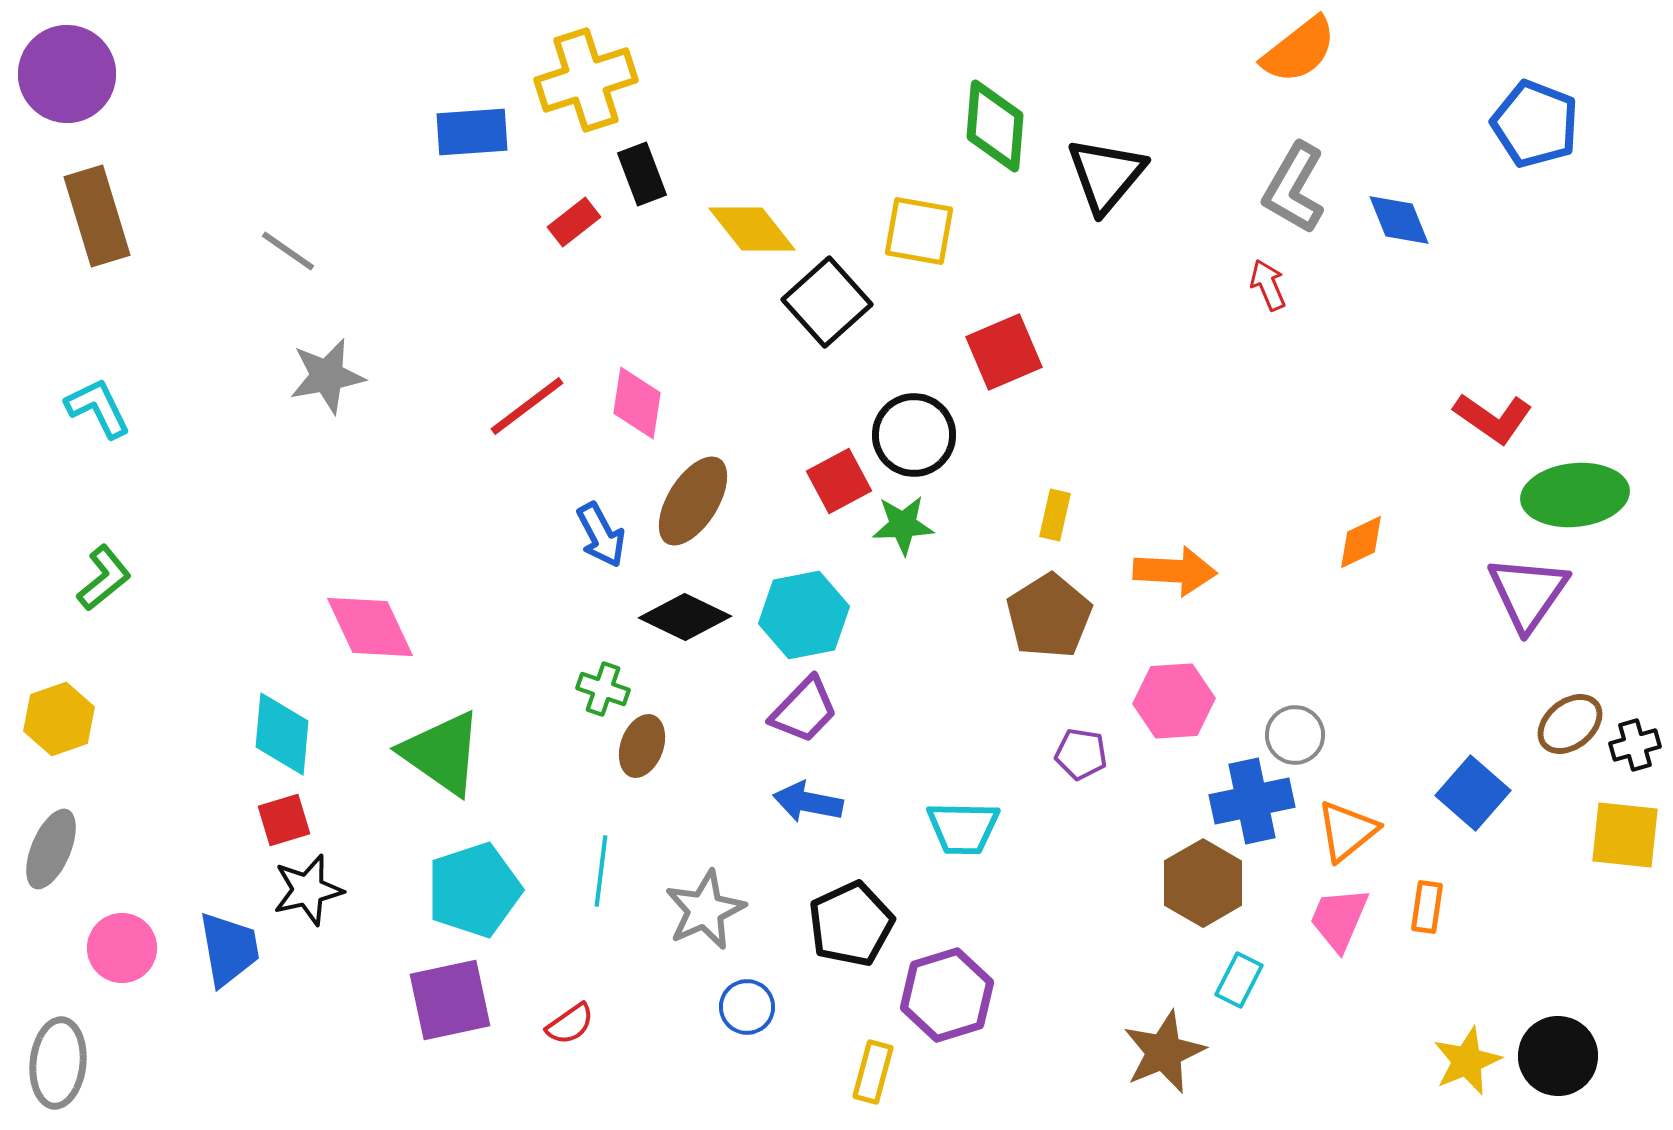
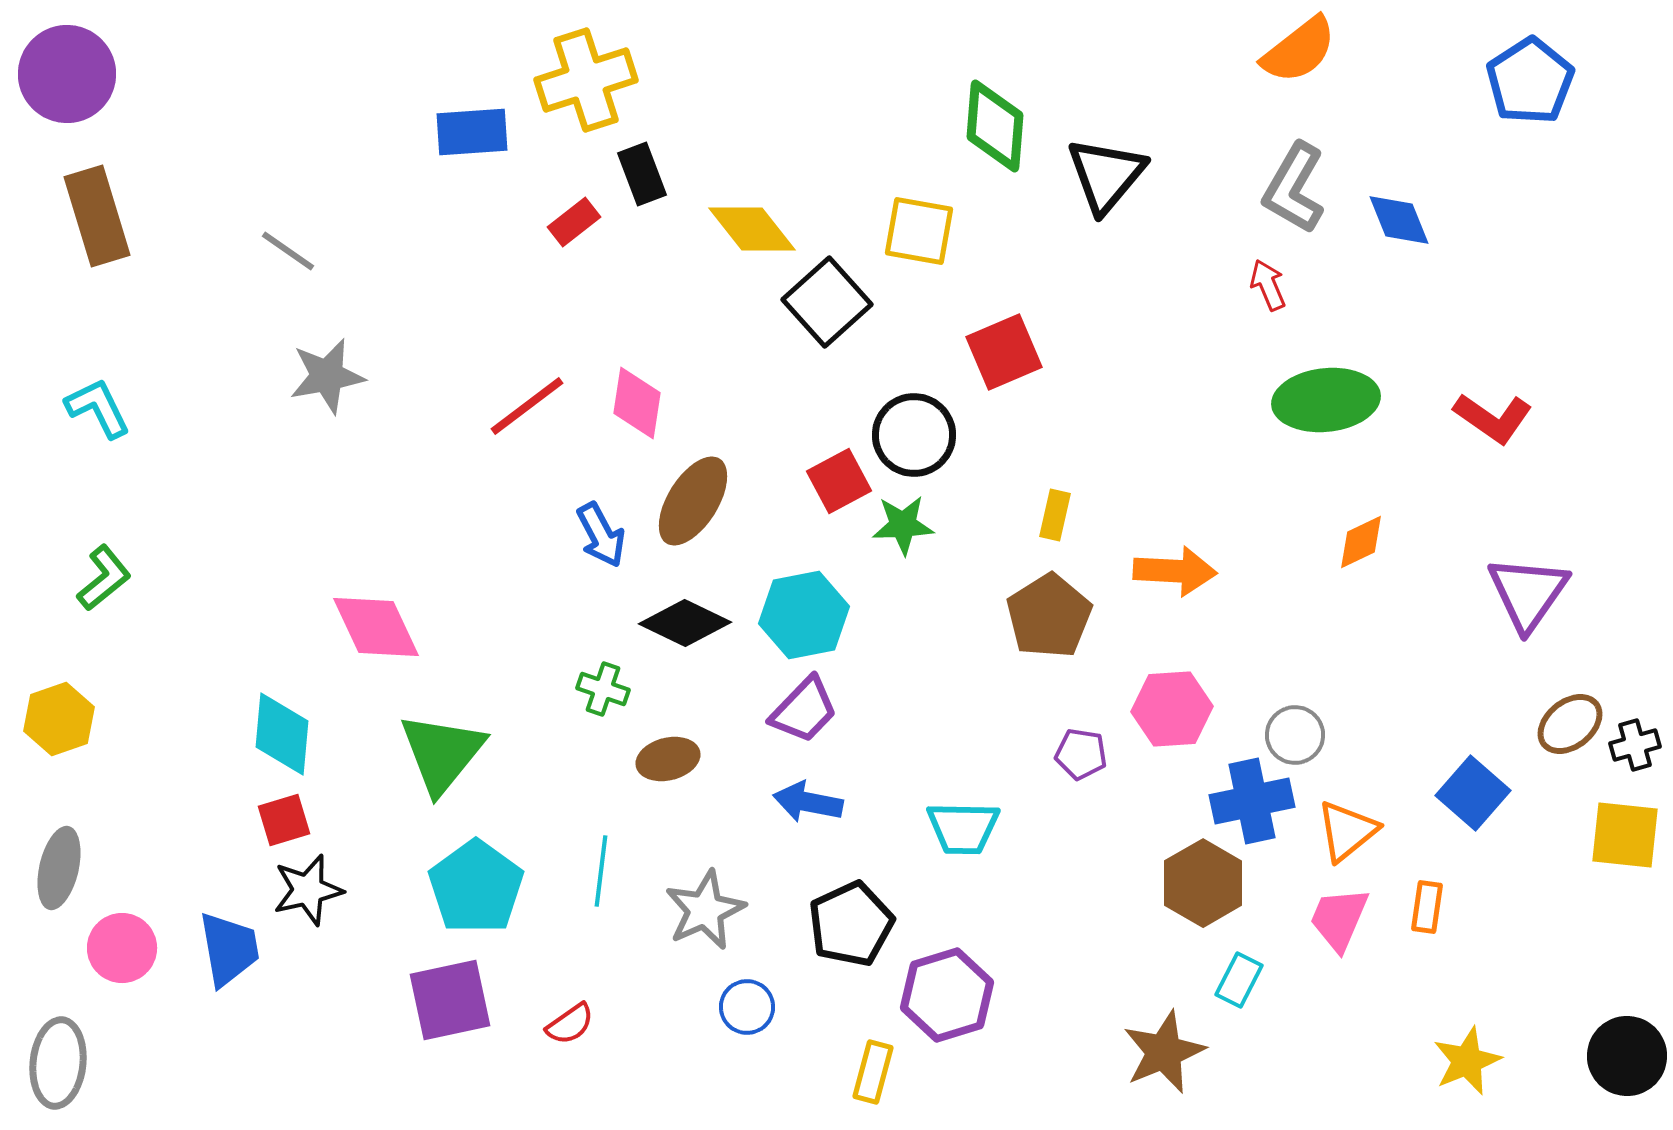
blue pentagon at (1535, 124): moved 5 px left, 43 px up; rotated 18 degrees clockwise
green ellipse at (1575, 495): moved 249 px left, 95 px up
black diamond at (685, 617): moved 6 px down
pink diamond at (370, 627): moved 6 px right
pink hexagon at (1174, 701): moved 2 px left, 8 px down
brown ellipse at (642, 746): moved 26 px right, 13 px down; rotated 56 degrees clockwise
green triangle at (442, 753): rotated 34 degrees clockwise
gray ellipse at (51, 849): moved 8 px right, 19 px down; rotated 10 degrees counterclockwise
cyan pentagon at (474, 890): moved 2 px right, 3 px up; rotated 18 degrees counterclockwise
black circle at (1558, 1056): moved 69 px right
